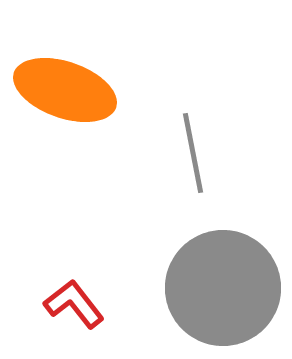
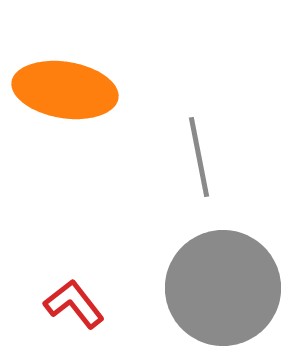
orange ellipse: rotated 10 degrees counterclockwise
gray line: moved 6 px right, 4 px down
